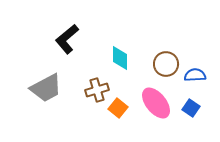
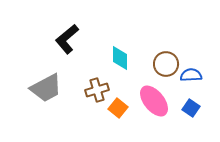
blue semicircle: moved 4 px left
pink ellipse: moved 2 px left, 2 px up
